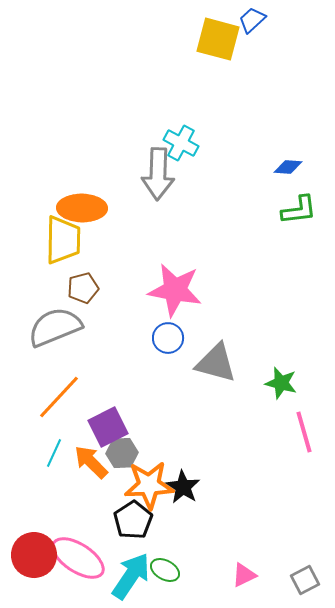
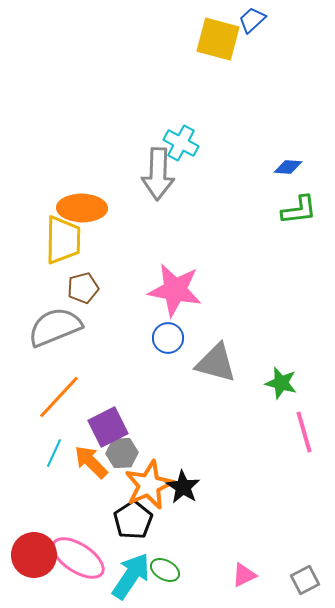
orange star: rotated 21 degrees counterclockwise
